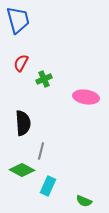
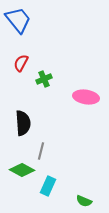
blue trapezoid: rotated 24 degrees counterclockwise
